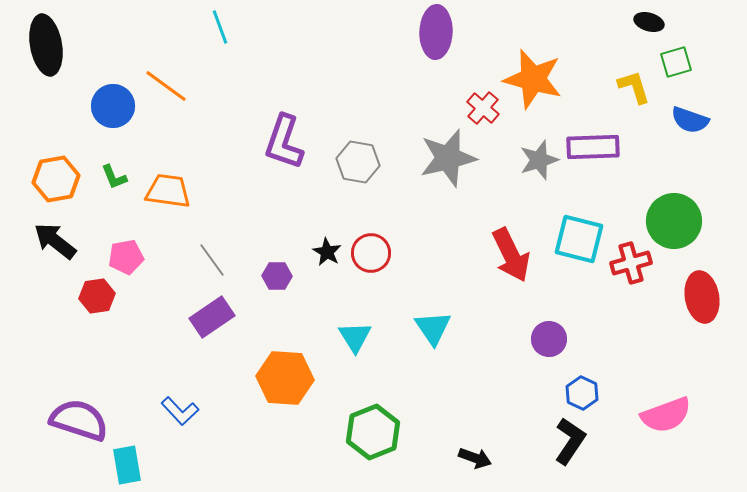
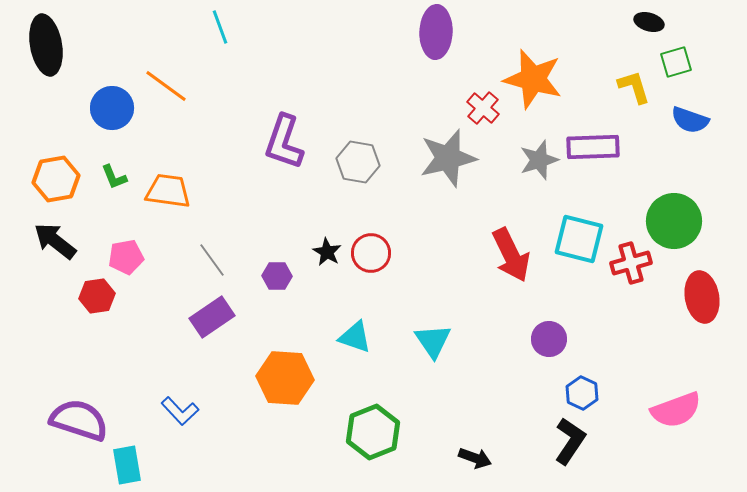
blue circle at (113, 106): moved 1 px left, 2 px down
cyan triangle at (433, 328): moved 13 px down
cyan triangle at (355, 337): rotated 39 degrees counterclockwise
pink semicircle at (666, 415): moved 10 px right, 5 px up
